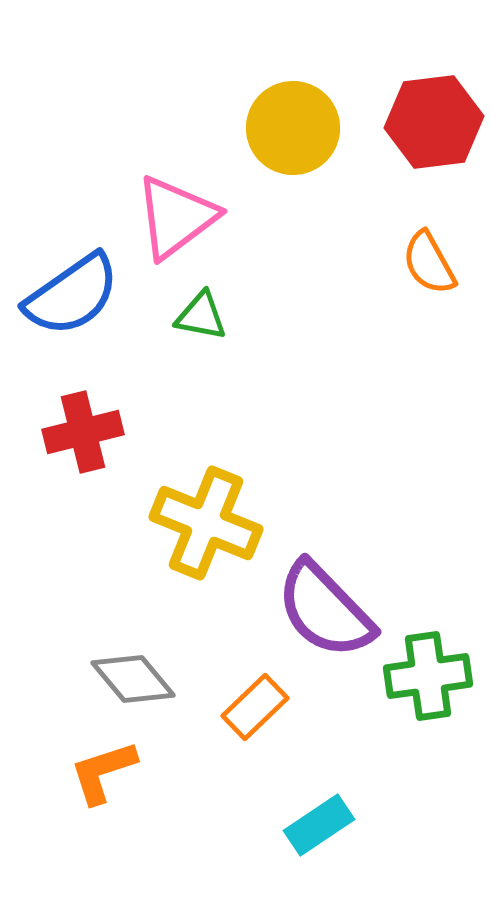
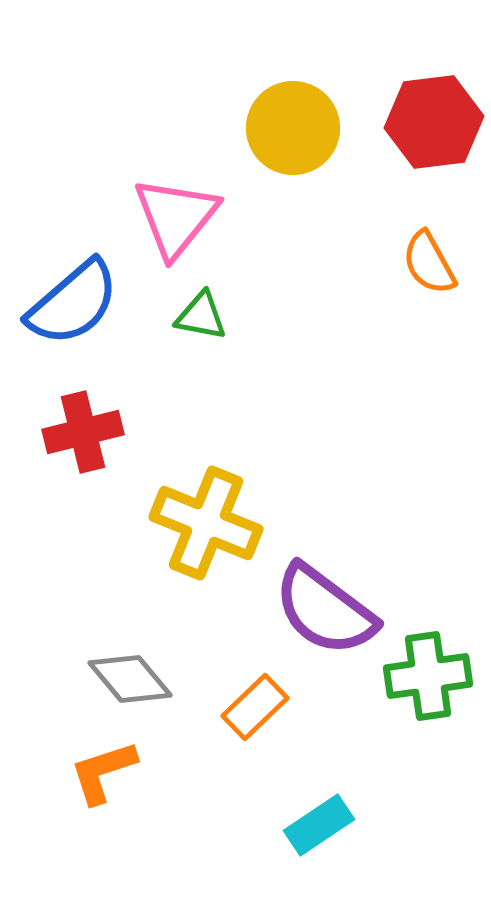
pink triangle: rotated 14 degrees counterclockwise
blue semicircle: moved 1 px right, 8 px down; rotated 6 degrees counterclockwise
purple semicircle: rotated 9 degrees counterclockwise
gray diamond: moved 3 px left
